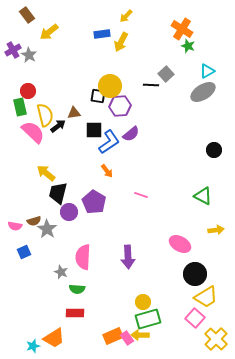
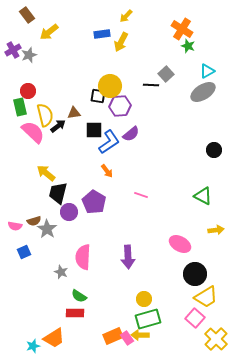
gray star at (29, 55): rotated 21 degrees clockwise
green semicircle at (77, 289): moved 2 px right, 7 px down; rotated 28 degrees clockwise
yellow circle at (143, 302): moved 1 px right, 3 px up
